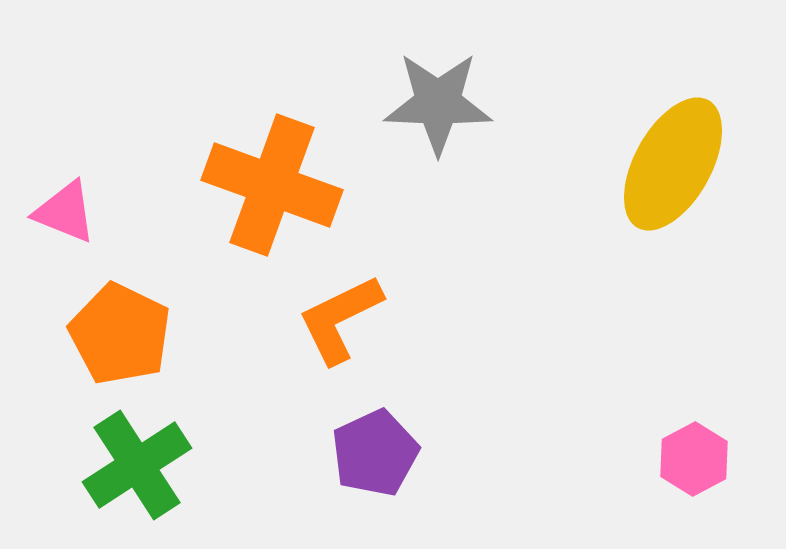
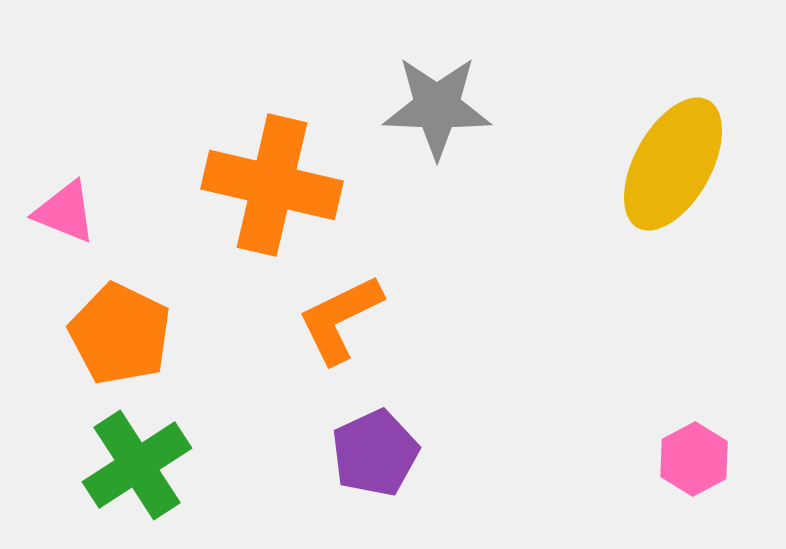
gray star: moved 1 px left, 4 px down
orange cross: rotated 7 degrees counterclockwise
